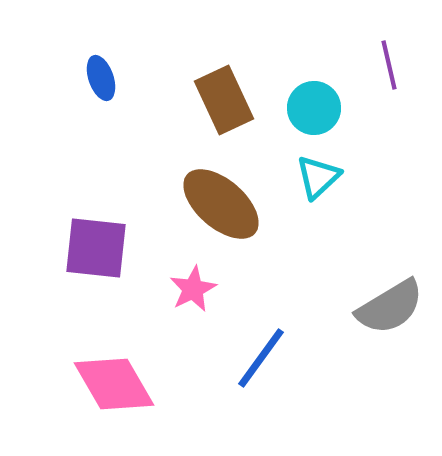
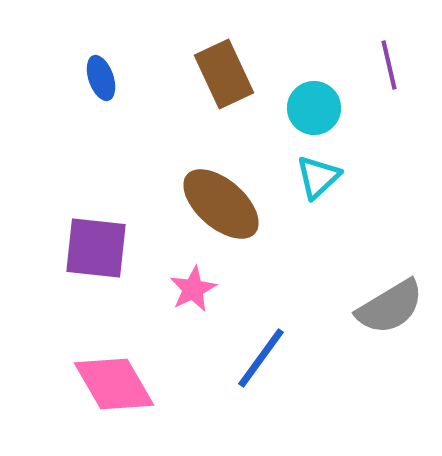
brown rectangle: moved 26 px up
